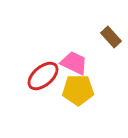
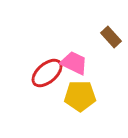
red ellipse: moved 4 px right, 3 px up
yellow pentagon: moved 2 px right, 6 px down
